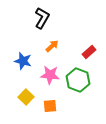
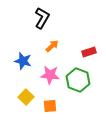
red rectangle: rotated 24 degrees clockwise
